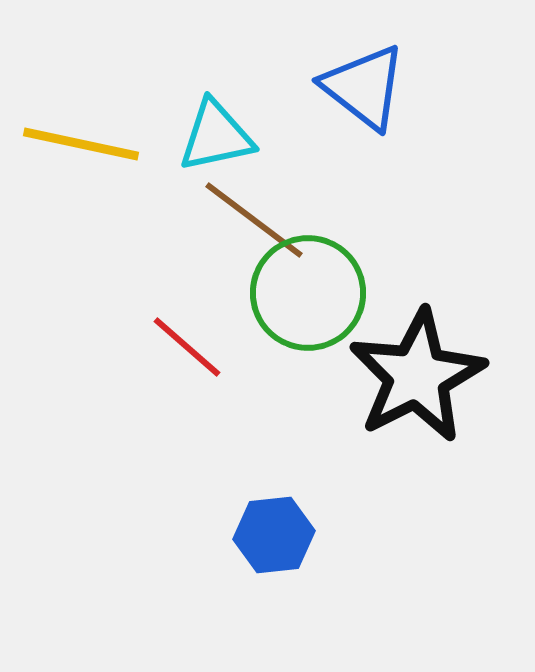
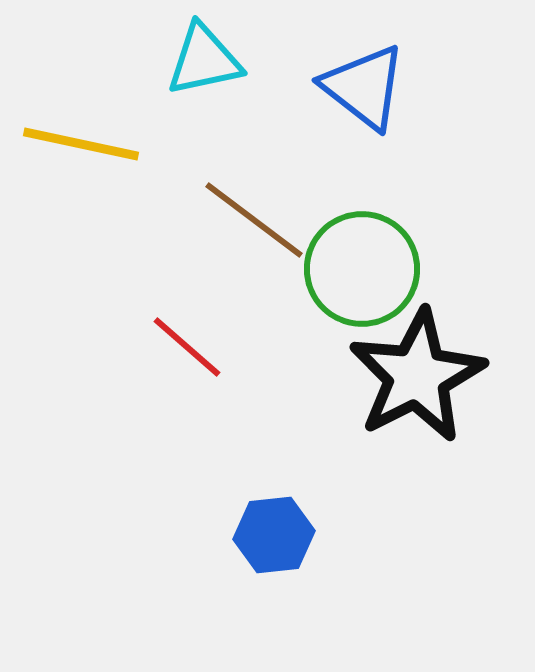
cyan triangle: moved 12 px left, 76 px up
green circle: moved 54 px right, 24 px up
